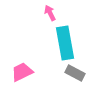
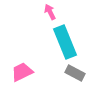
pink arrow: moved 1 px up
cyan rectangle: moved 1 px up; rotated 12 degrees counterclockwise
